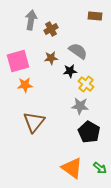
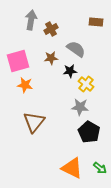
brown rectangle: moved 1 px right, 6 px down
gray semicircle: moved 2 px left, 2 px up
orange star: rotated 14 degrees clockwise
gray star: moved 1 px down
orange triangle: rotated 10 degrees counterclockwise
